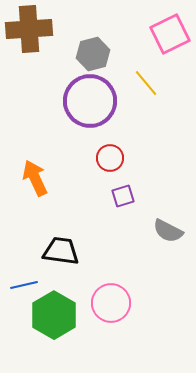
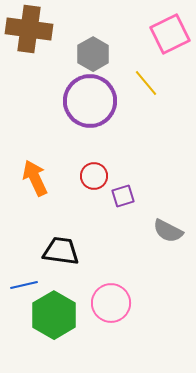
brown cross: rotated 12 degrees clockwise
gray hexagon: rotated 16 degrees counterclockwise
red circle: moved 16 px left, 18 px down
